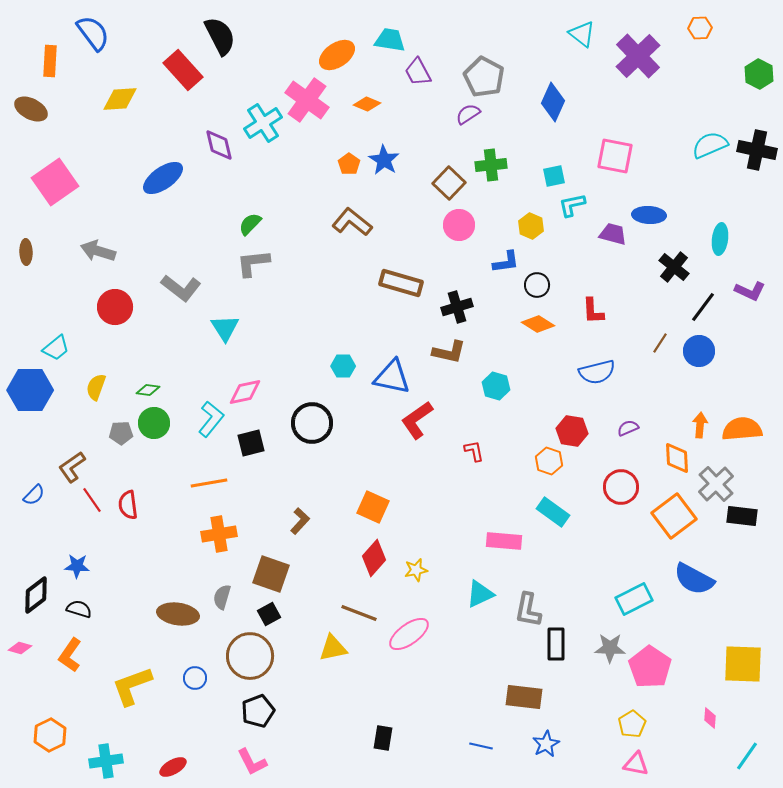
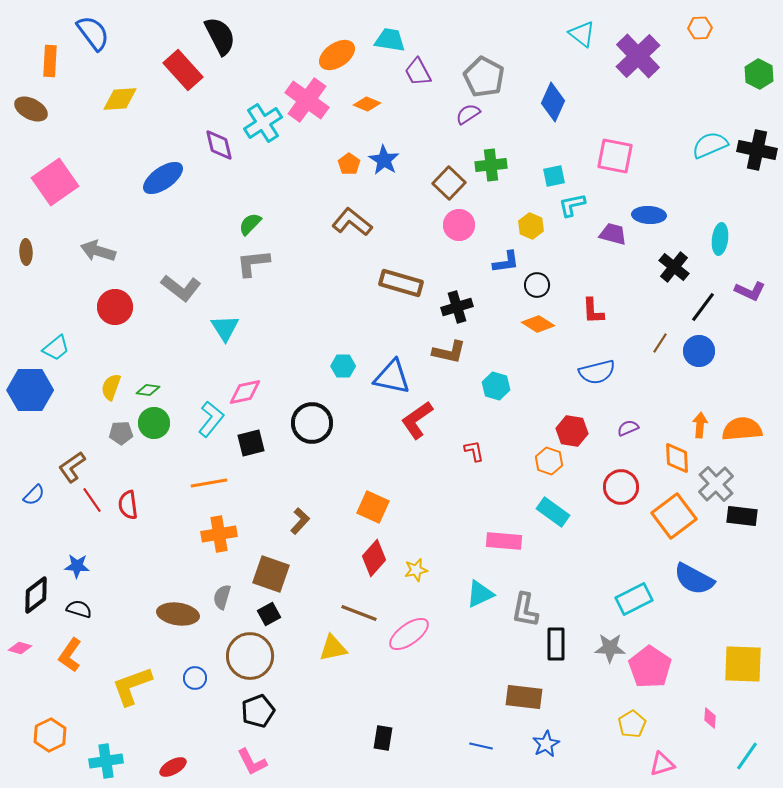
yellow semicircle at (96, 387): moved 15 px right
gray L-shape at (528, 610): moved 3 px left
pink triangle at (636, 764): moved 26 px right; rotated 28 degrees counterclockwise
